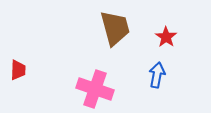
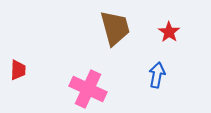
red star: moved 3 px right, 5 px up
pink cross: moved 7 px left; rotated 6 degrees clockwise
